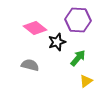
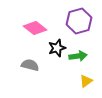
purple hexagon: moved 1 px right, 1 px down; rotated 20 degrees counterclockwise
black star: moved 6 px down
green arrow: moved 2 px up; rotated 42 degrees clockwise
